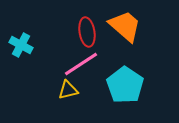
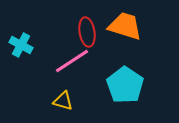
orange trapezoid: rotated 24 degrees counterclockwise
pink line: moved 9 px left, 3 px up
yellow triangle: moved 5 px left, 11 px down; rotated 30 degrees clockwise
